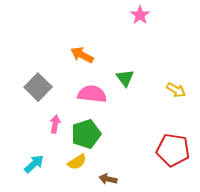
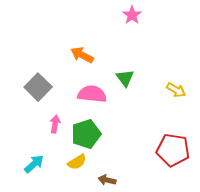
pink star: moved 8 px left
brown arrow: moved 1 px left, 1 px down
